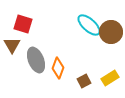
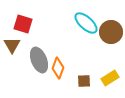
cyan ellipse: moved 3 px left, 2 px up
gray ellipse: moved 3 px right
brown square: rotated 24 degrees clockwise
